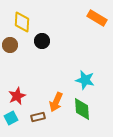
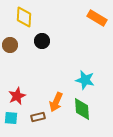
yellow diamond: moved 2 px right, 5 px up
cyan square: rotated 32 degrees clockwise
